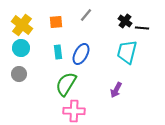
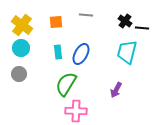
gray line: rotated 56 degrees clockwise
pink cross: moved 2 px right
